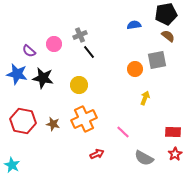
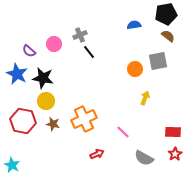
gray square: moved 1 px right, 1 px down
blue star: rotated 15 degrees clockwise
yellow circle: moved 33 px left, 16 px down
